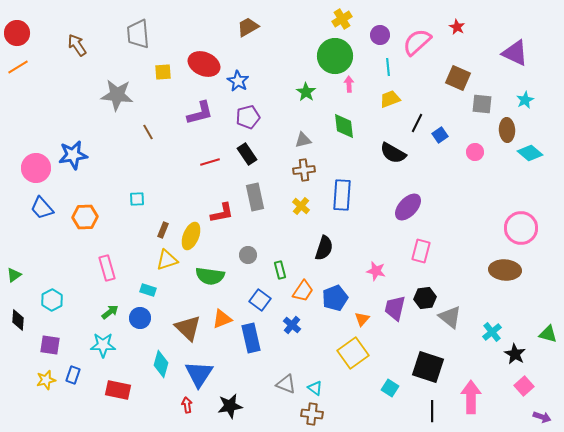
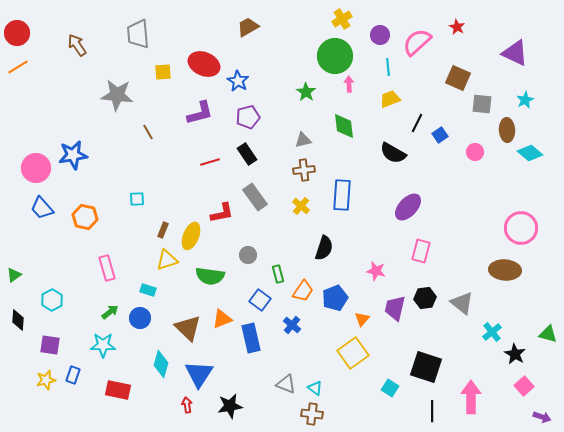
gray rectangle at (255, 197): rotated 24 degrees counterclockwise
orange hexagon at (85, 217): rotated 15 degrees clockwise
green rectangle at (280, 270): moved 2 px left, 4 px down
gray triangle at (450, 317): moved 12 px right, 14 px up
black square at (428, 367): moved 2 px left
